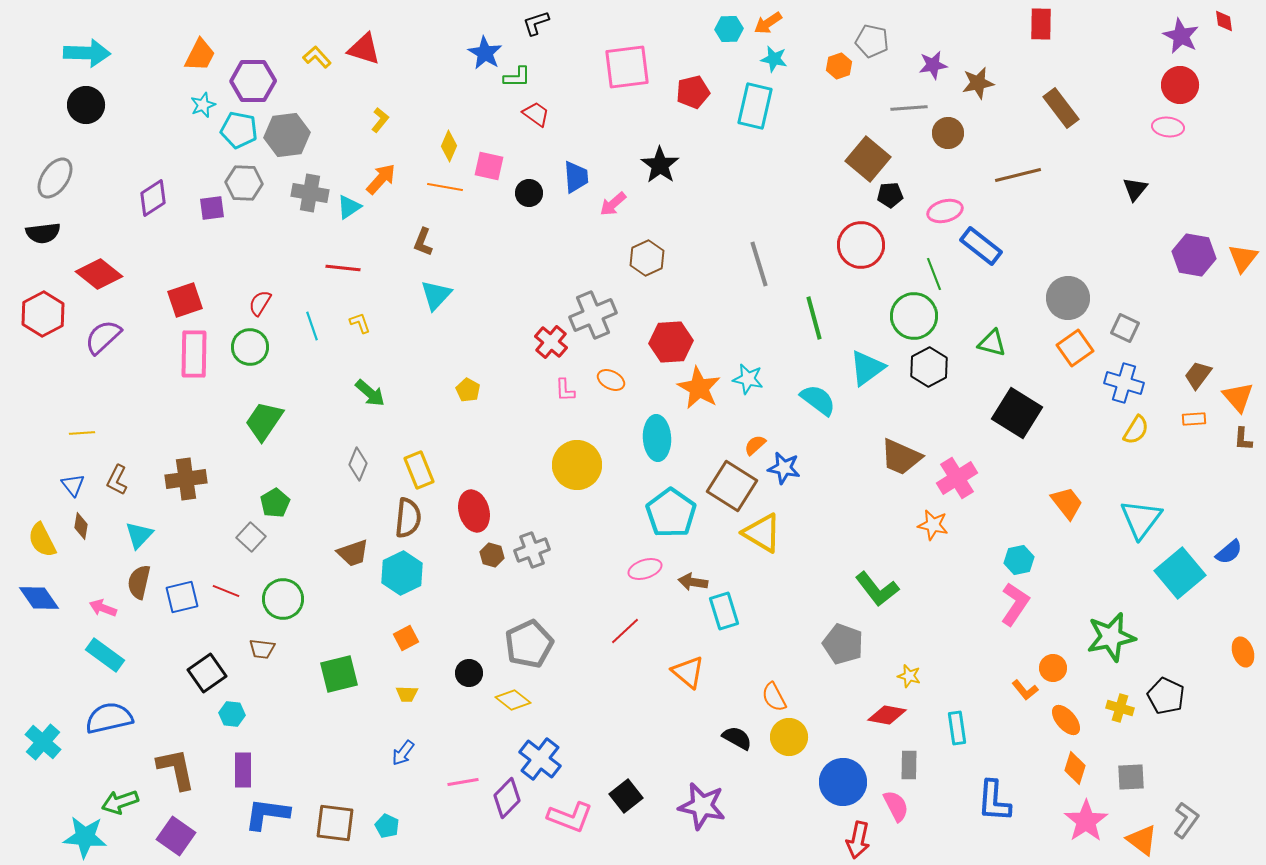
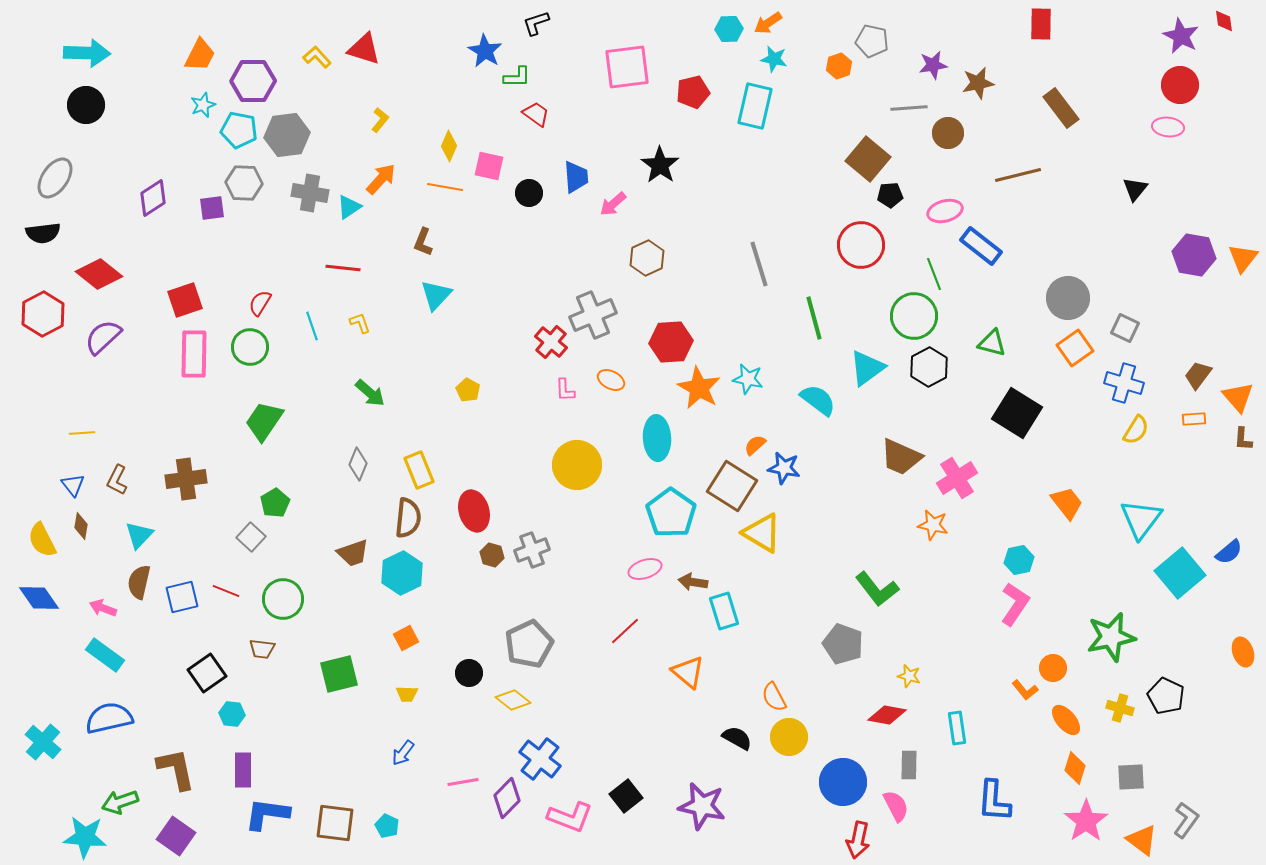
blue star at (485, 53): moved 2 px up
